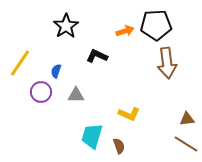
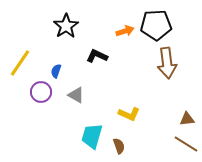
gray triangle: rotated 30 degrees clockwise
